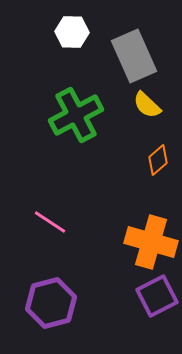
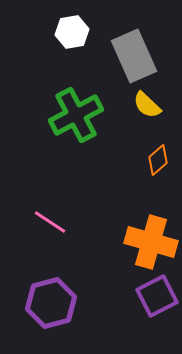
white hexagon: rotated 12 degrees counterclockwise
